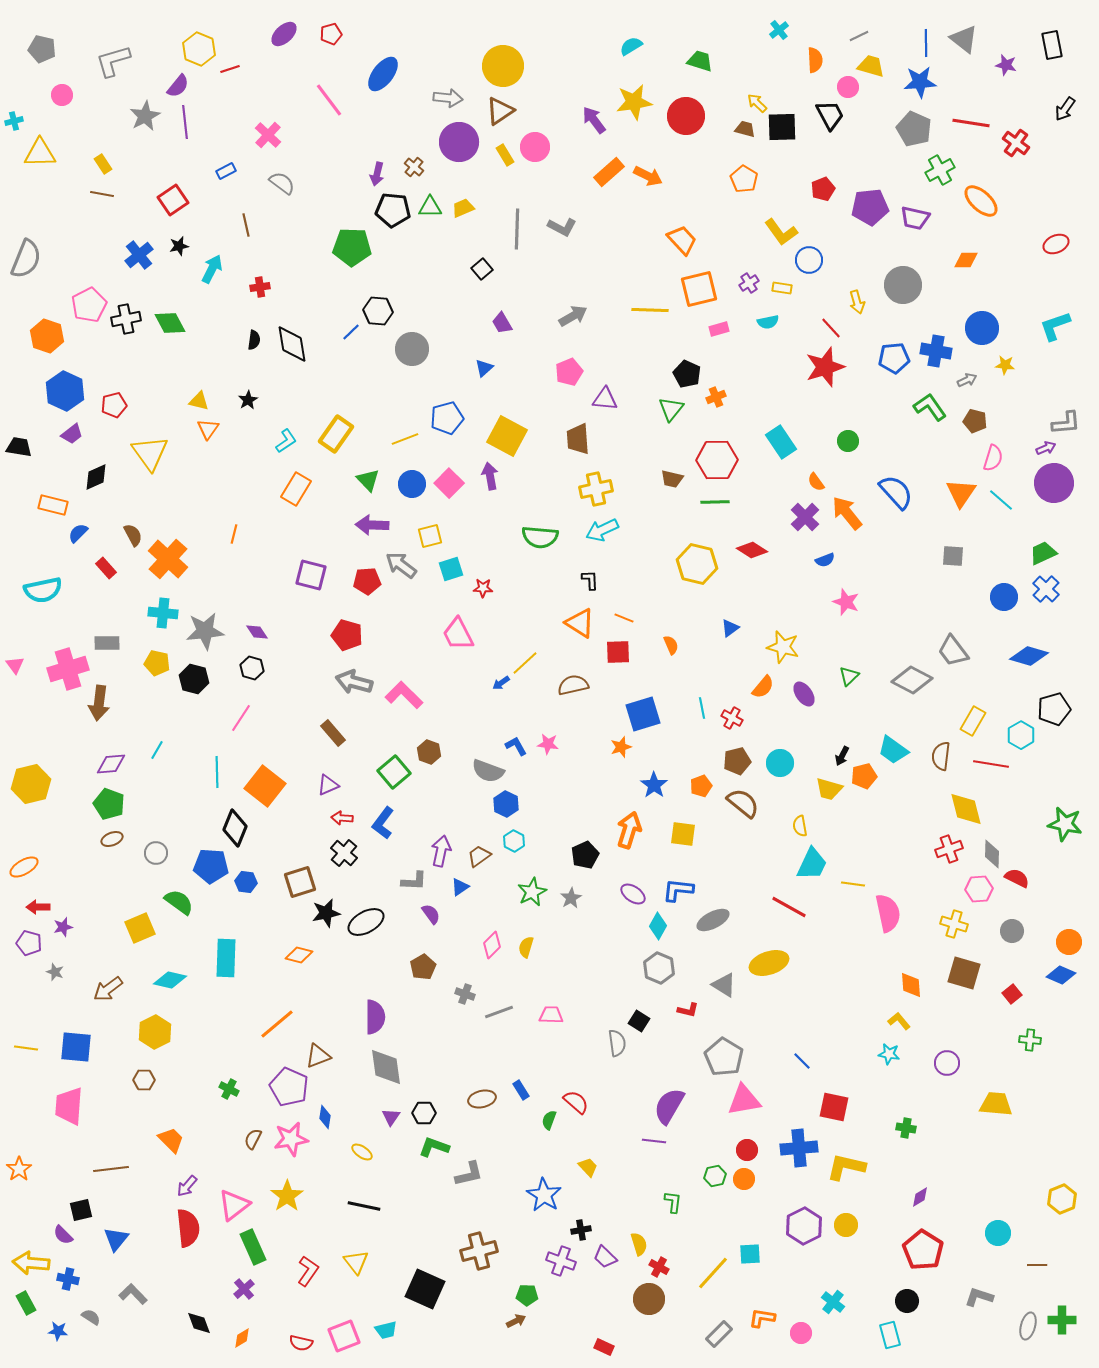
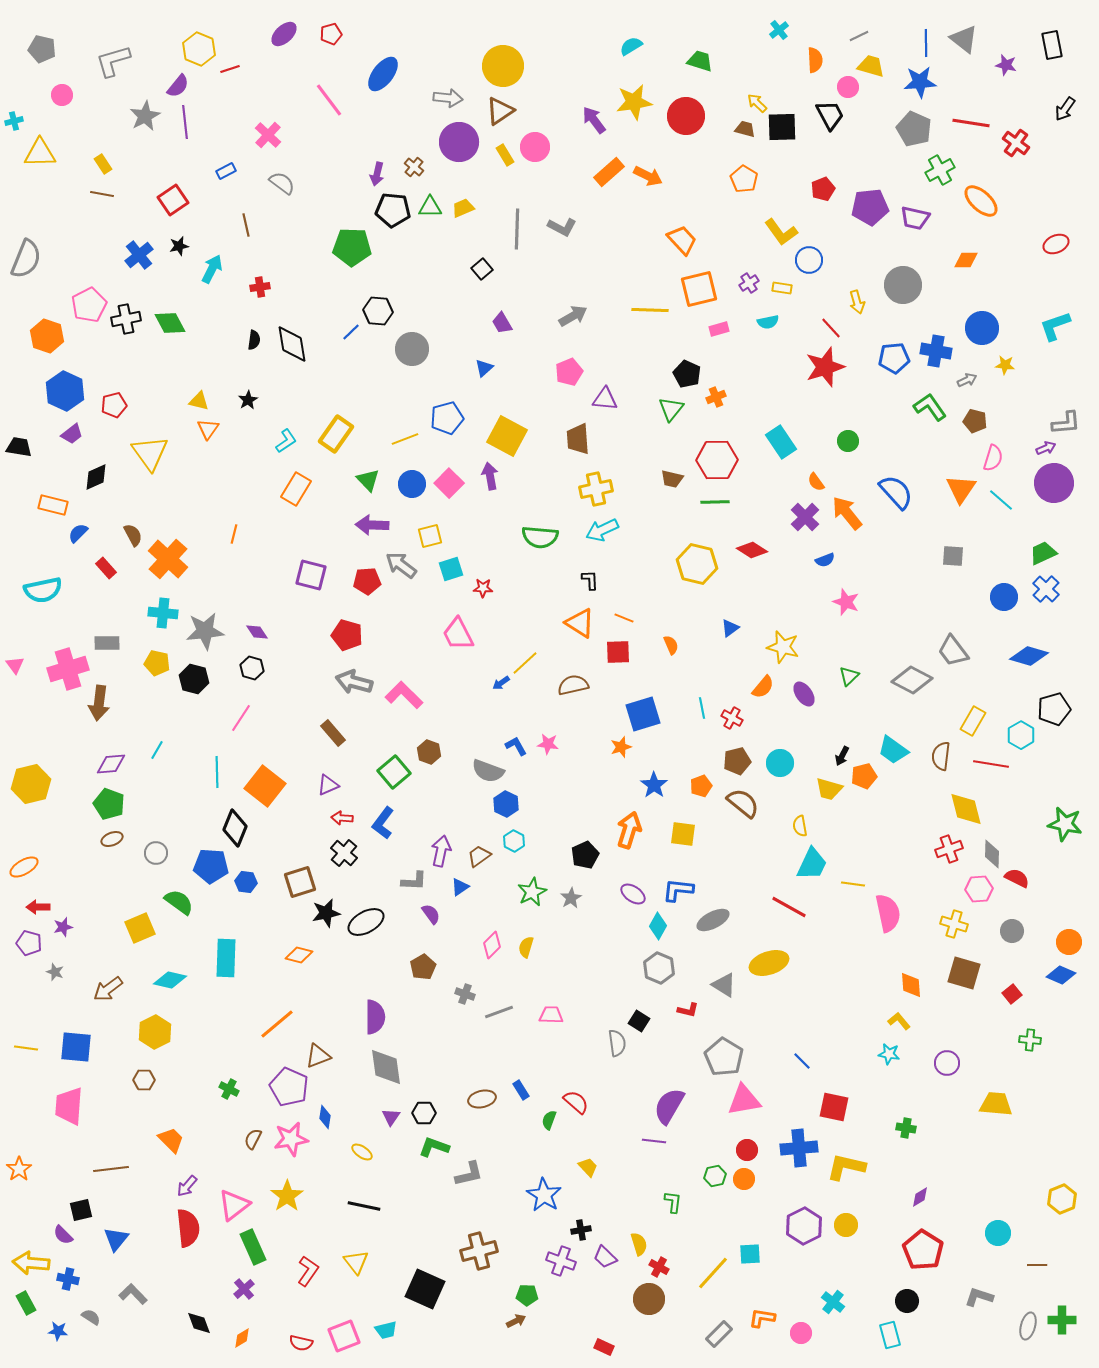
orange triangle at (961, 493): moved 4 px up
